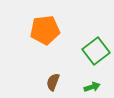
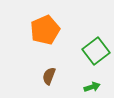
orange pentagon: rotated 16 degrees counterclockwise
brown semicircle: moved 4 px left, 6 px up
